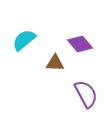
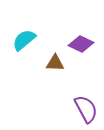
purple diamond: moved 1 px right; rotated 25 degrees counterclockwise
purple semicircle: moved 15 px down
